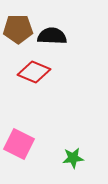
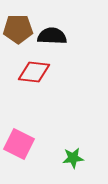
red diamond: rotated 16 degrees counterclockwise
